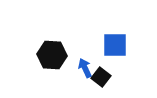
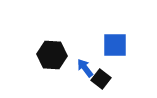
blue arrow: rotated 12 degrees counterclockwise
black square: moved 2 px down
